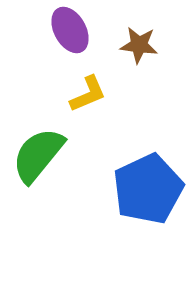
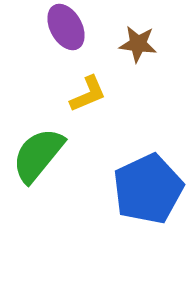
purple ellipse: moved 4 px left, 3 px up
brown star: moved 1 px left, 1 px up
